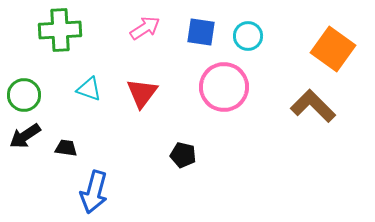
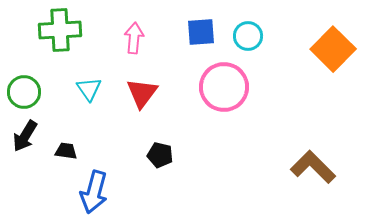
pink arrow: moved 11 px left, 10 px down; rotated 52 degrees counterclockwise
blue square: rotated 12 degrees counterclockwise
orange square: rotated 9 degrees clockwise
cyan triangle: rotated 36 degrees clockwise
green circle: moved 3 px up
brown L-shape: moved 61 px down
black arrow: rotated 24 degrees counterclockwise
black trapezoid: moved 3 px down
black pentagon: moved 23 px left
